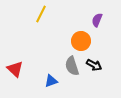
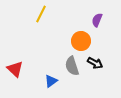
black arrow: moved 1 px right, 2 px up
blue triangle: rotated 16 degrees counterclockwise
